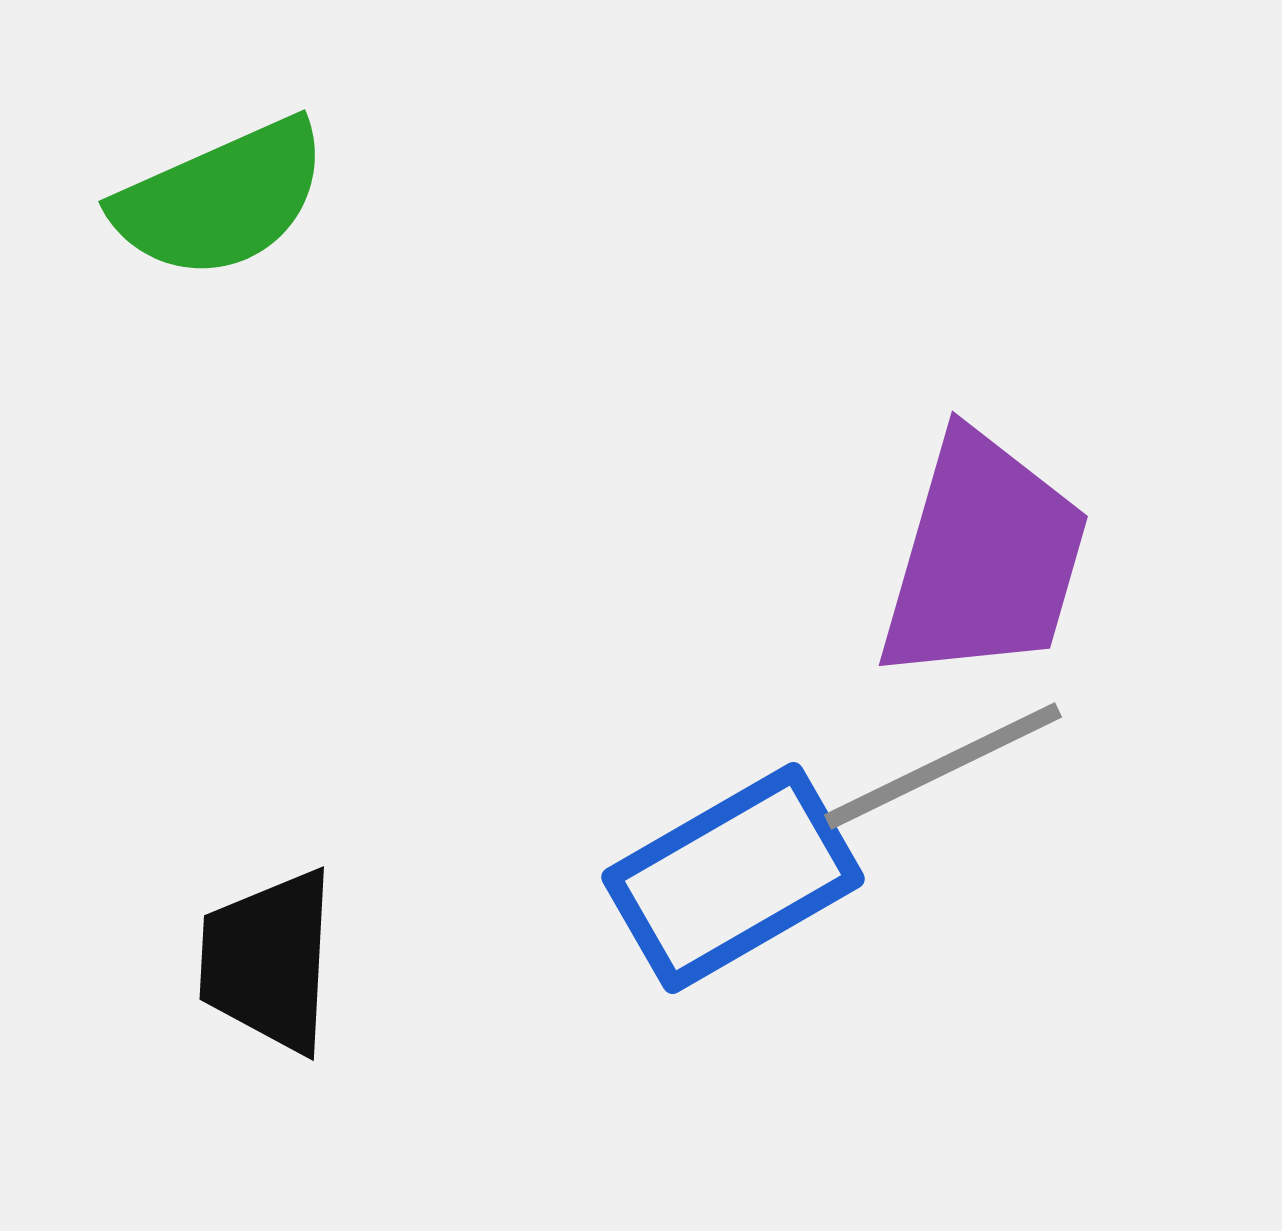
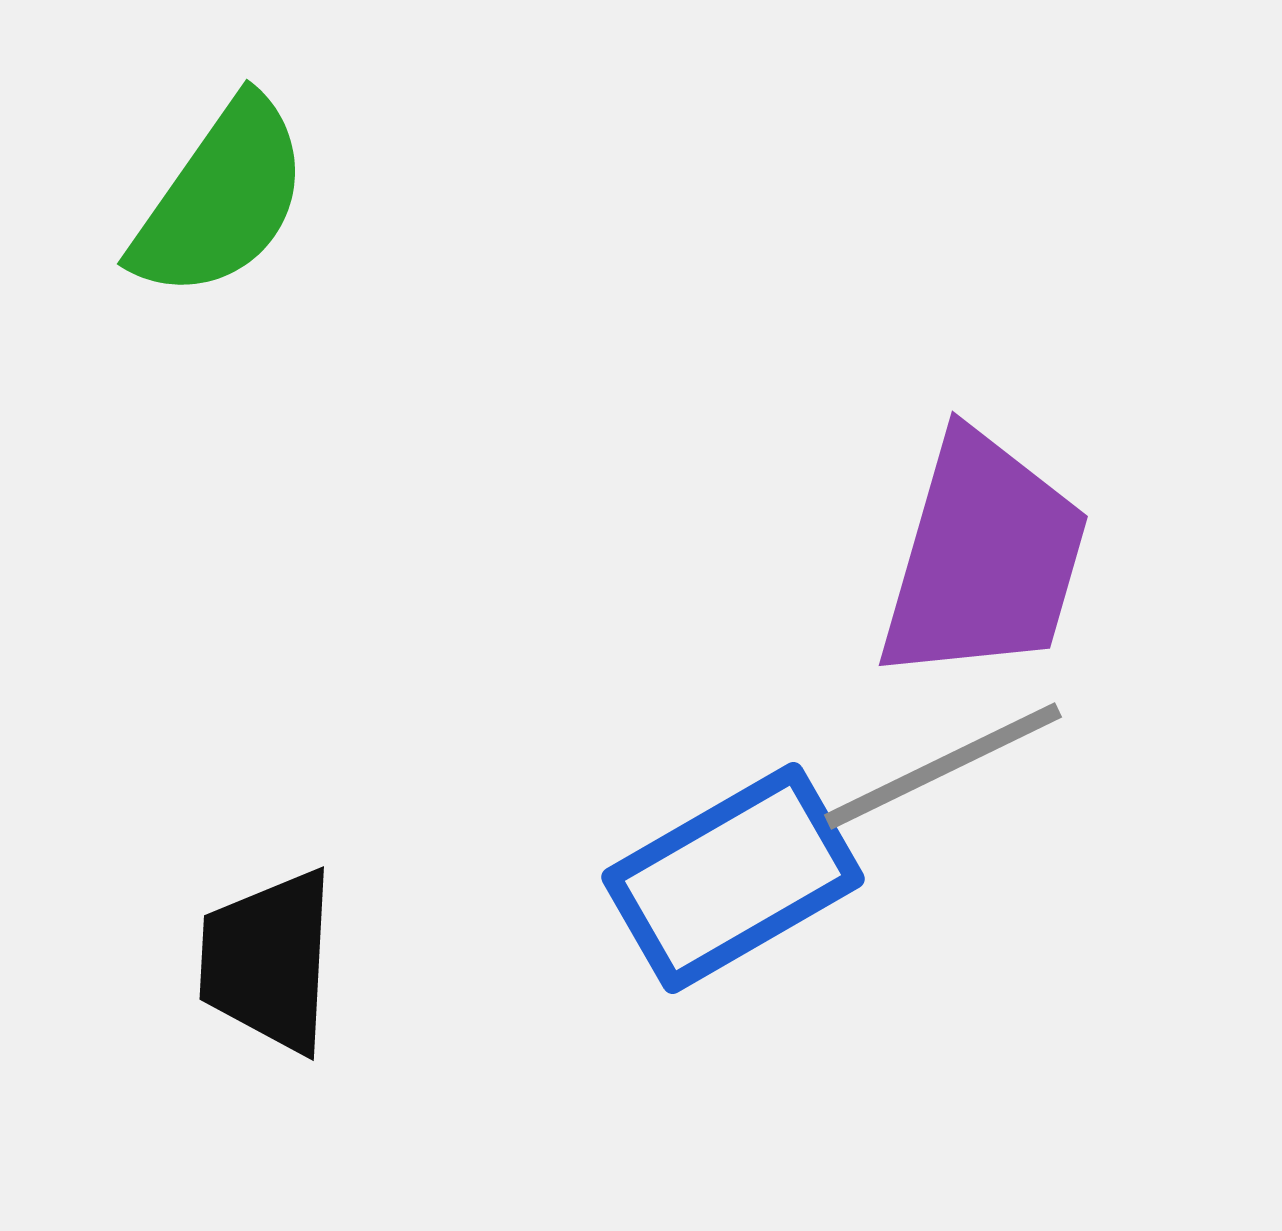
green semicircle: rotated 31 degrees counterclockwise
